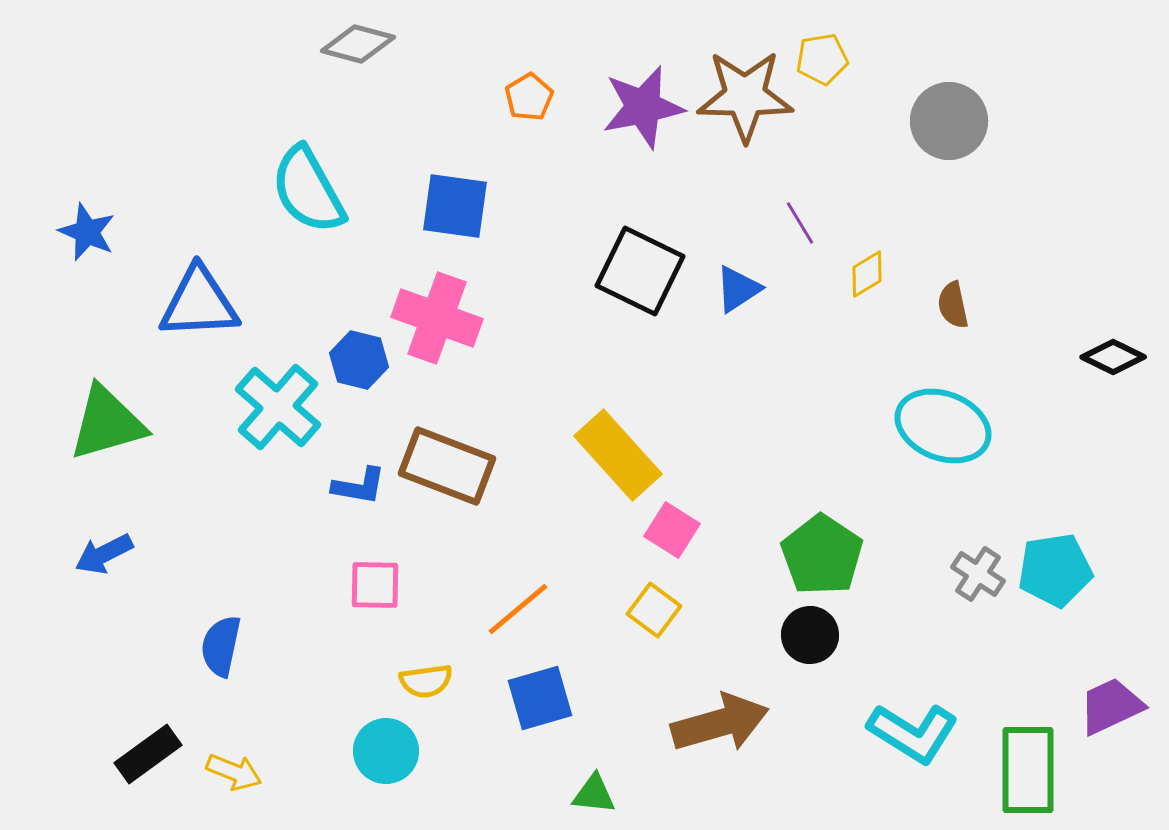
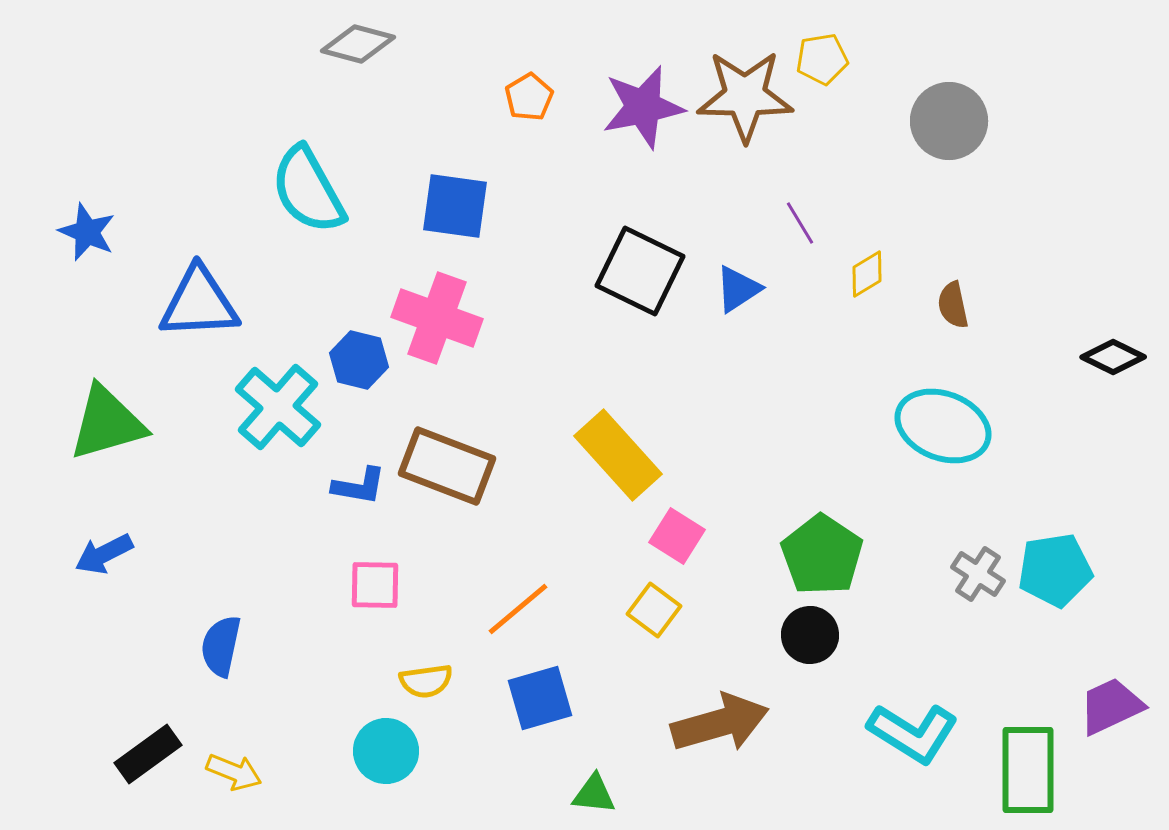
pink square at (672, 530): moved 5 px right, 6 px down
